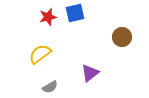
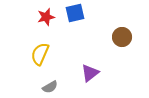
red star: moved 2 px left
yellow semicircle: rotated 30 degrees counterclockwise
